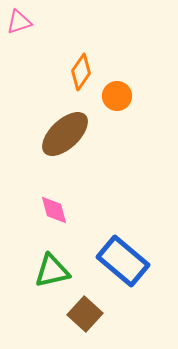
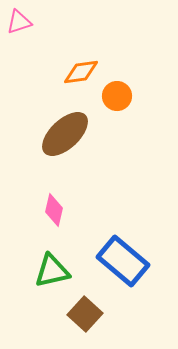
orange diamond: rotated 48 degrees clockwise
pink diamond: rotated 28 degrees clockwise
